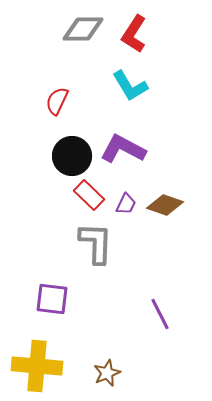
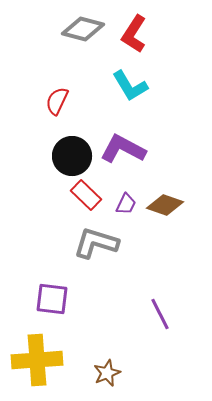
gray diamond: rotated 15 degrees clockwise
red rectangle: moved 3 px left
gray L-shape: rotated 75 degrees counterclockwise
yellow cross: moved 6 px up; rotated 9 degrees counterclockwise
